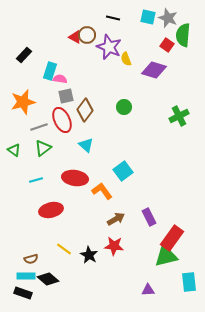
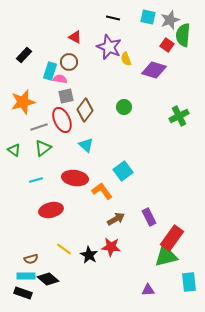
gray star at (168, 18): moved 2 px right, 2 px down; rotated 30 degrees clockwise
brown circle at (87, 35): moved 18 px left, 27 px down
red star at (114, 246): moved 3 px left, 1 px down
